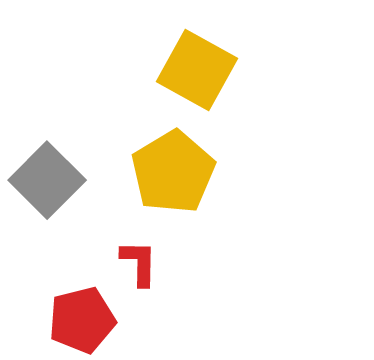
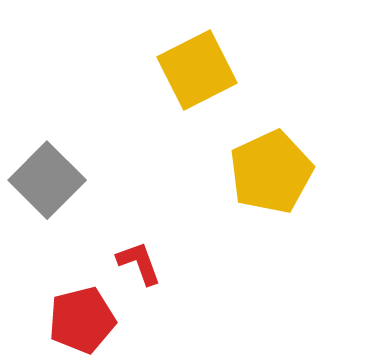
yellow square: rotated 34 degrees clockwise
yellow pentagon: moved 98 px right; rotated 6 degrees clockwise
red L-shape: rotated 21 degrees counterclockwise
